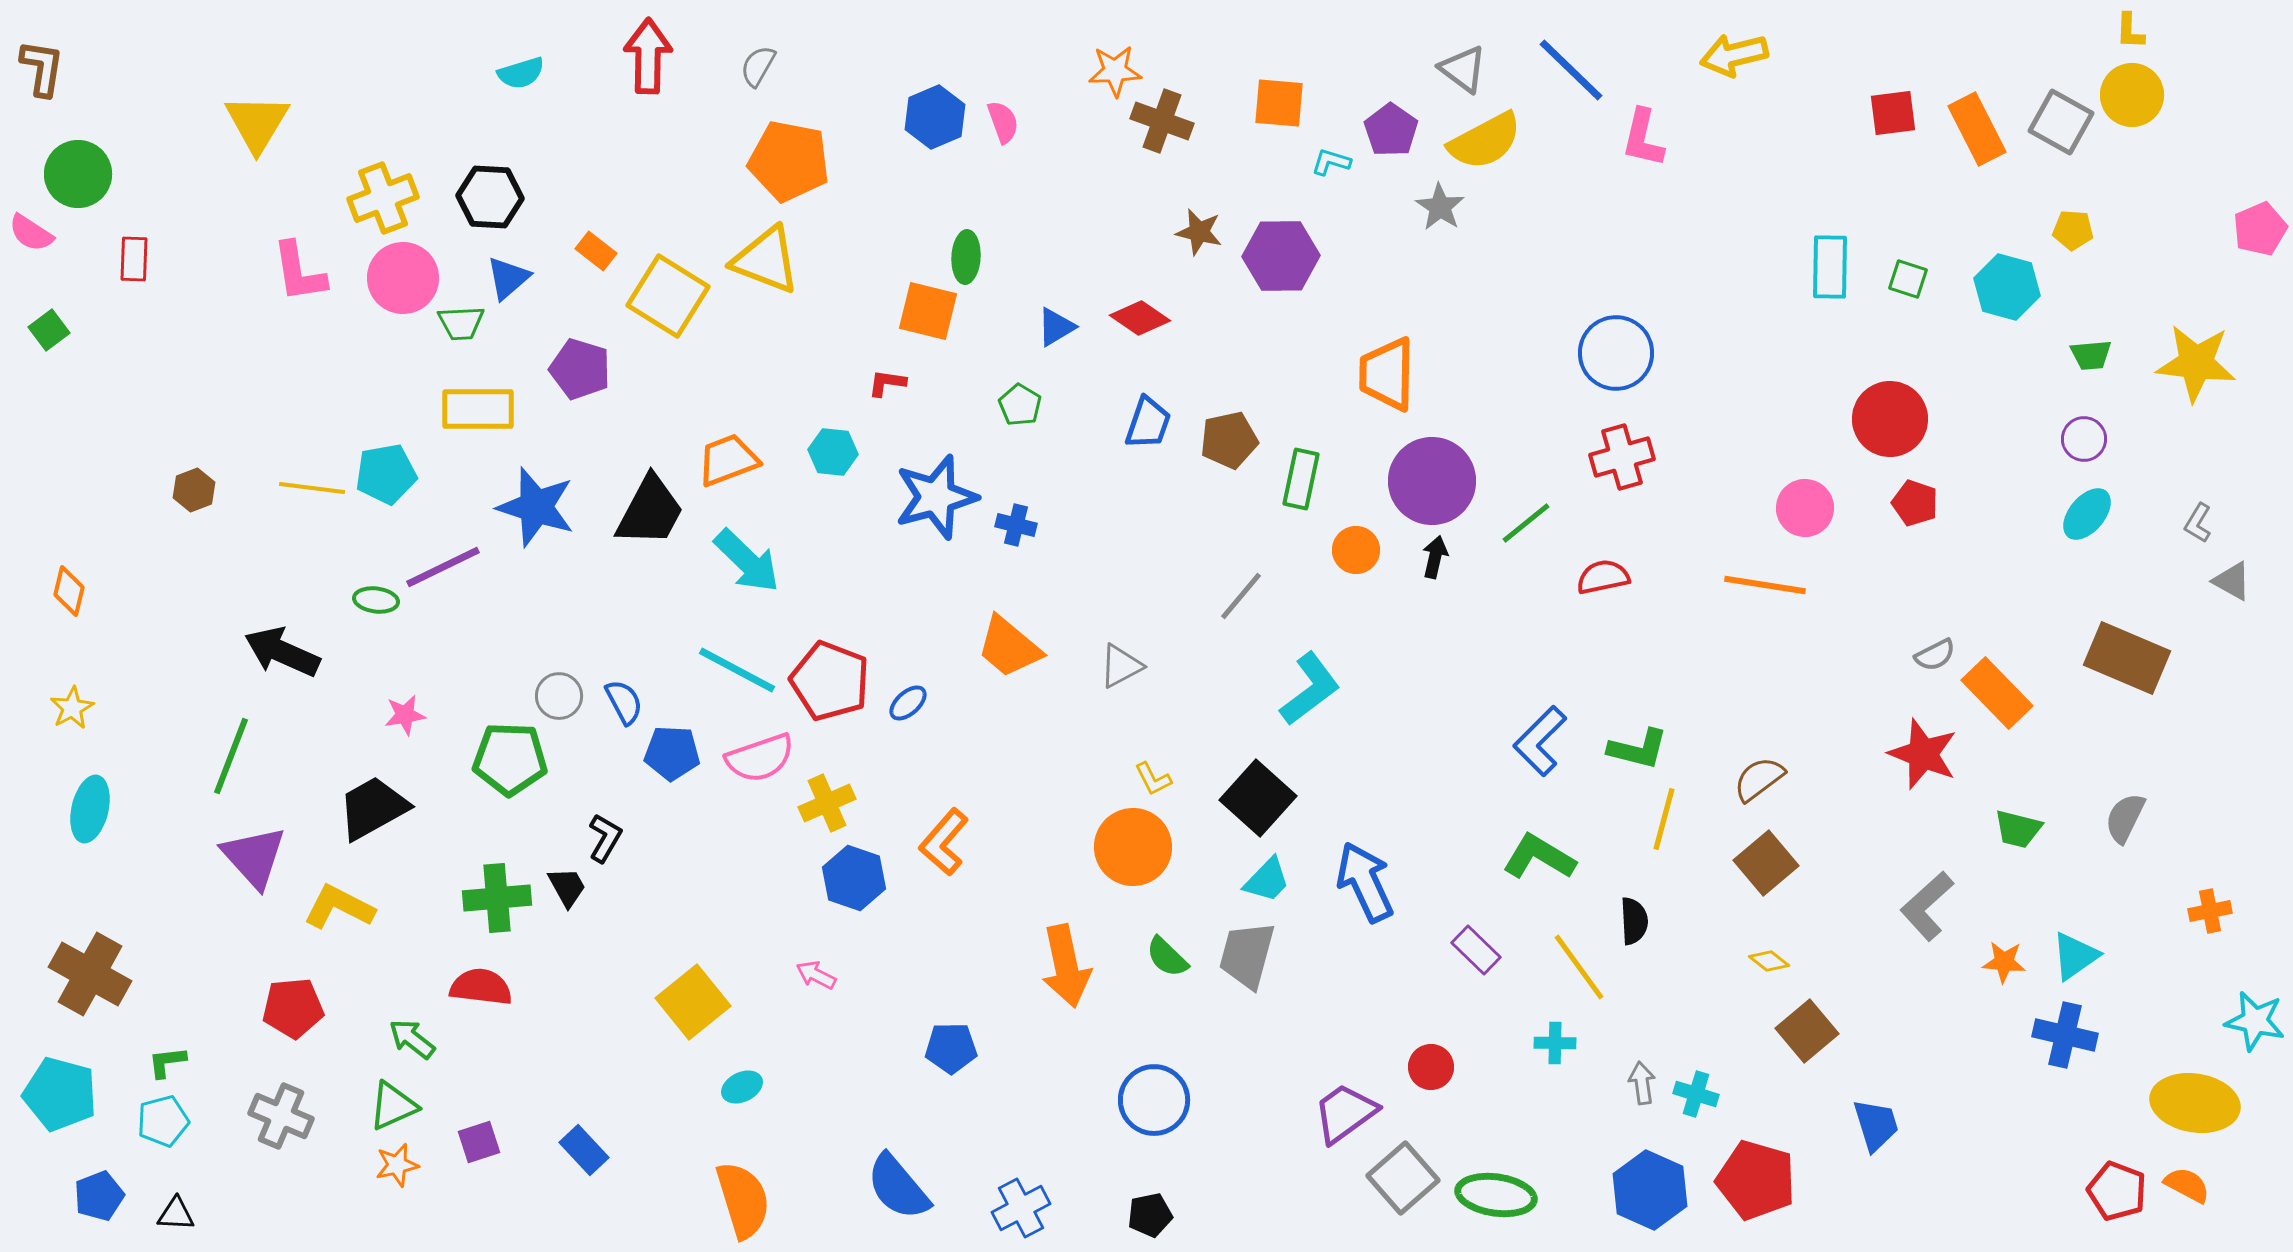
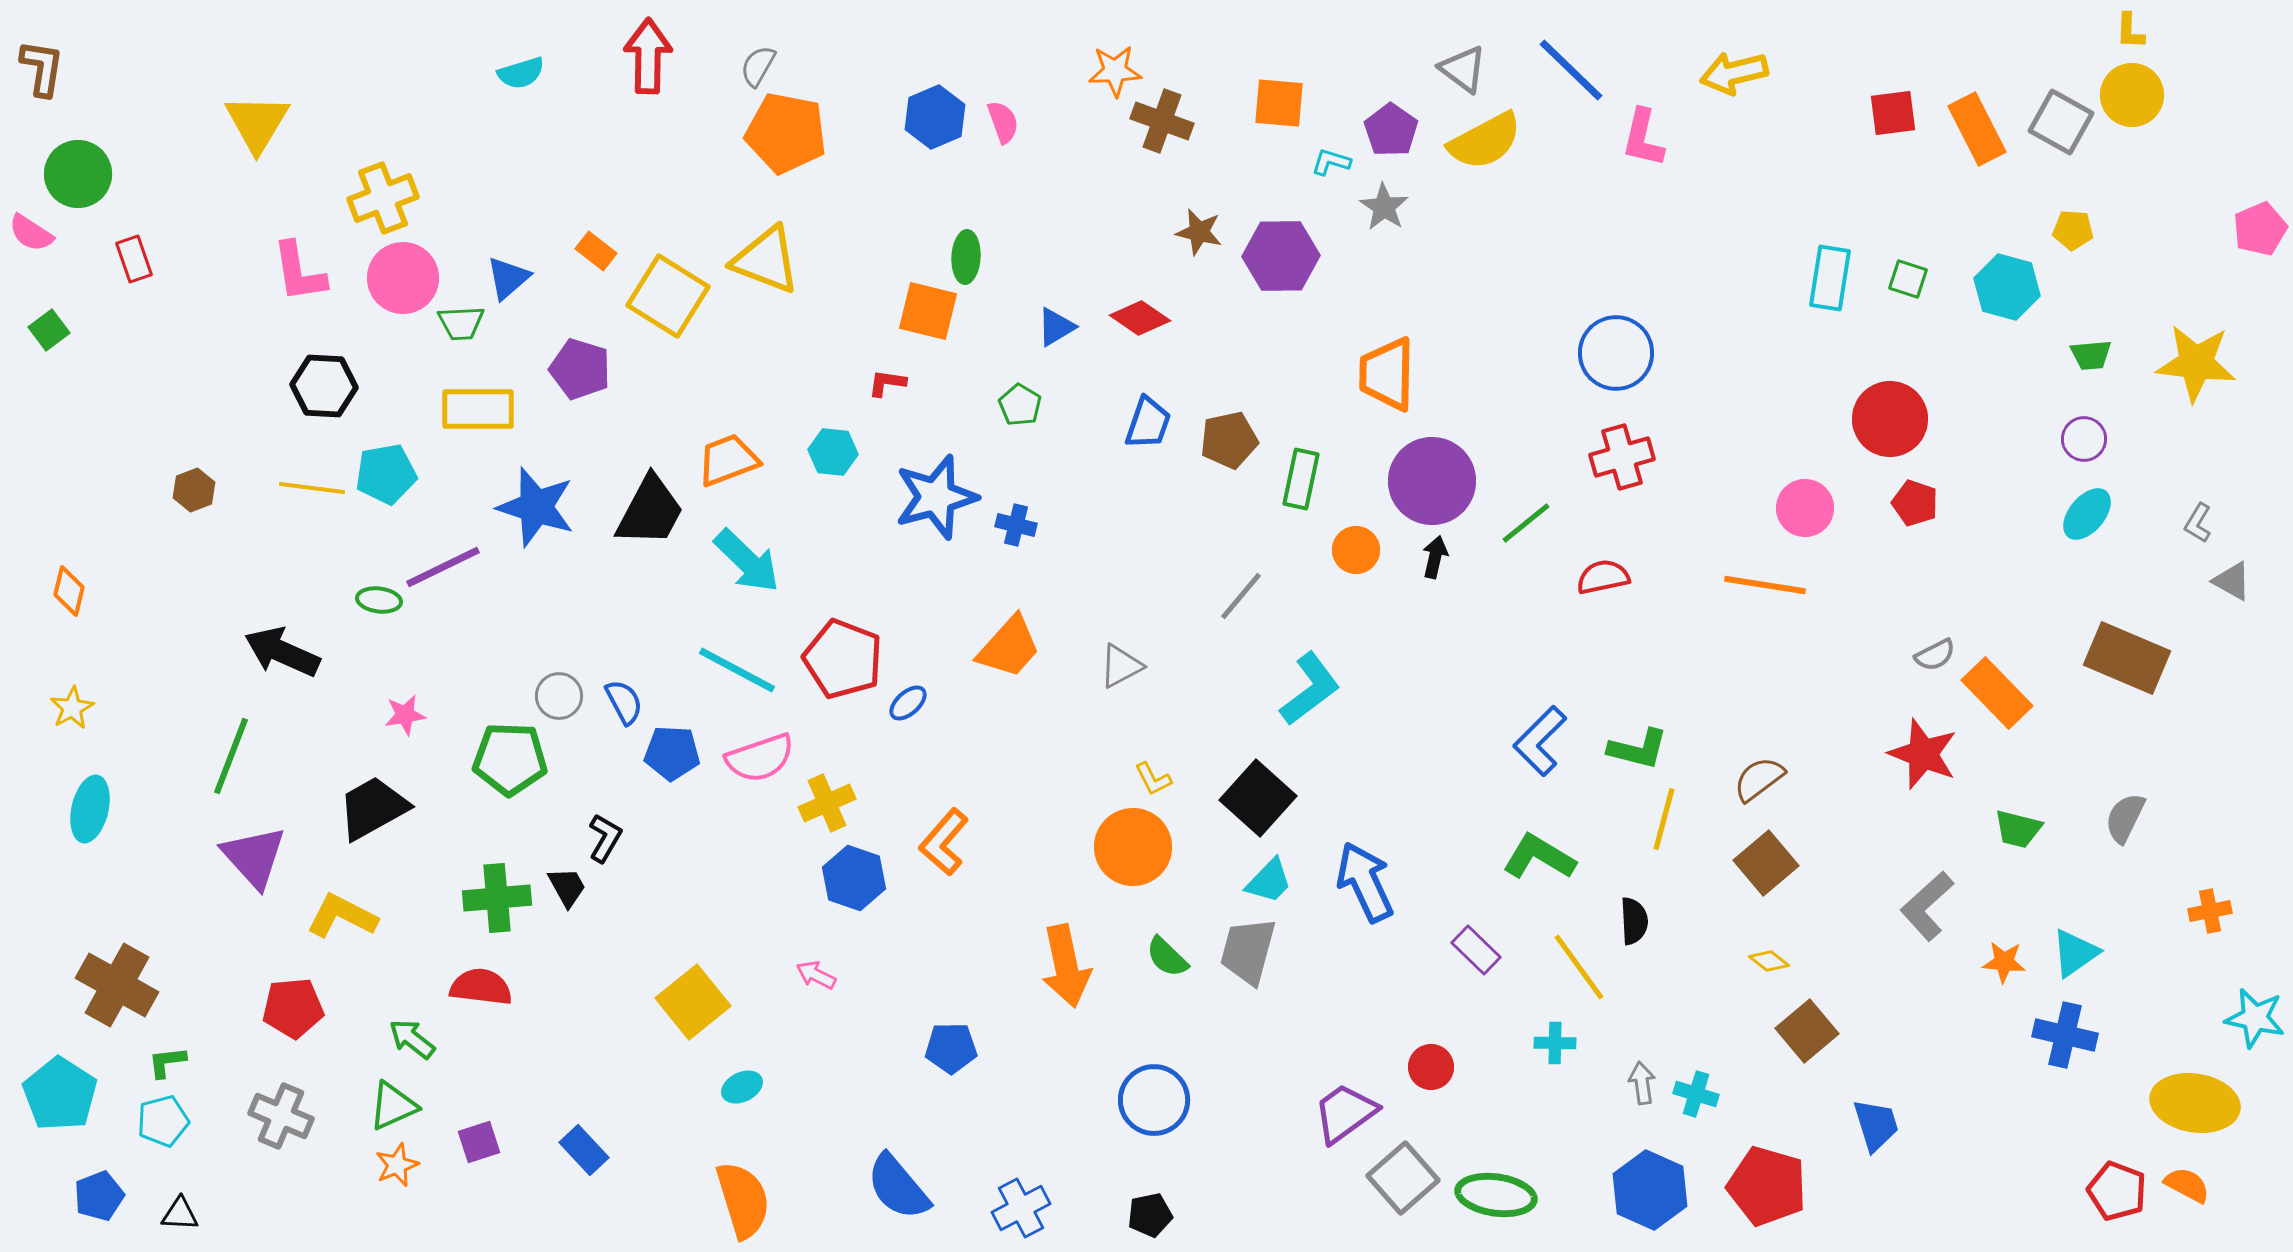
yellow arrow at (1734, 55): moved 18 px down
orange pentagon at (789, 161): moved 3 px left, 28 px up
black hexagon at (490, 197): moved 166 px left, 189 px down
gray star at (1440, 207): moved 56 px left
red rectangle at (134, 259): rotated 21 degrees counterclockwise
cyan rectangle at (1830, 267): moved 11 px down; rotated 8 degrees clockwise
green ellipse at (376, 600): moved 3 px right
orange trapezoid at (1009, 647): rotated 88 degrees counterclockwise
red pentagon at (830, 681): moved 13 px right, 22 px up
cyan trapezoid at (1267, 880): moved 2 px right, 1 px down
yellow L-shape at (339, 907): moved 3 px right, 9 px down
gray trapezoid at (1247, 955): moved 1 px right, 4 px up
cyan triangle at (2075, 956): moved 3 px up
brown cross at (90, 974): moved 27 px right, 11 px down
cyan star at (2255, 1021): moved 3 px up
cyan pentagon at (60, 1094): rotated 18 degrees clockwise
orange star at (397, 1165): rotated 9 degrees counterclockwise
red pentagon at (1756, 1180): moved 11 px right, 6 px down
black triangle at (176, 1214): moved 4 px right
